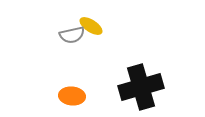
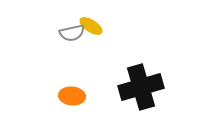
gray semicircle: moved 2 px up
